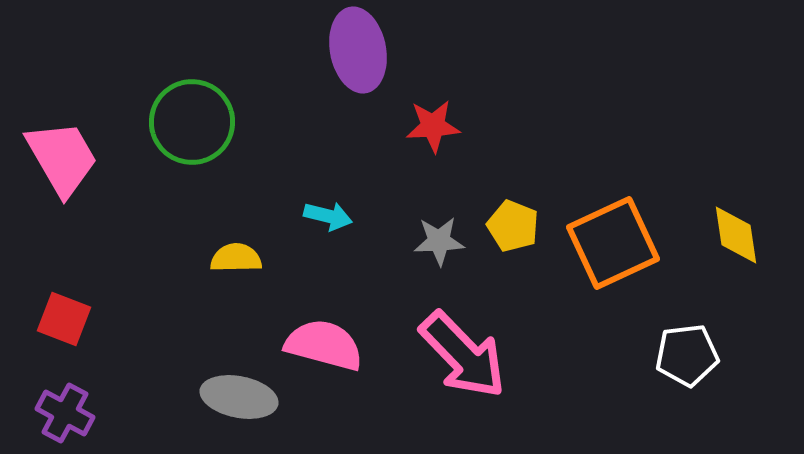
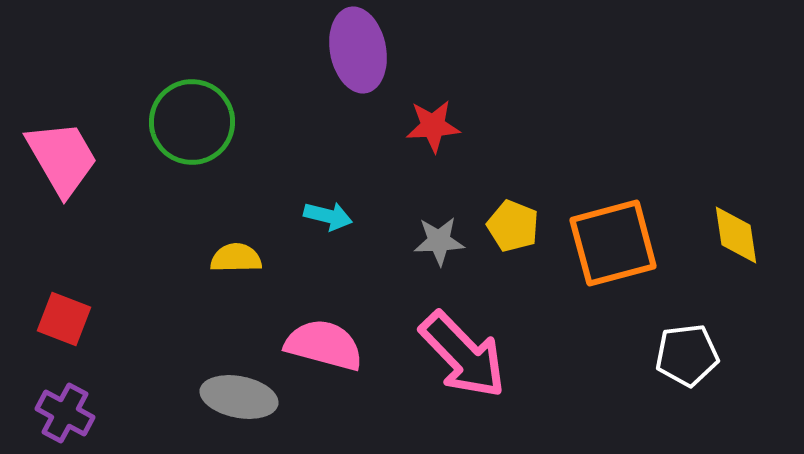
orange square: rotated 10 degrees clockwise
